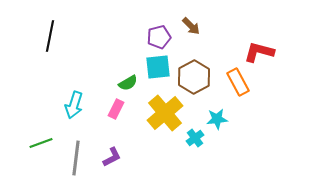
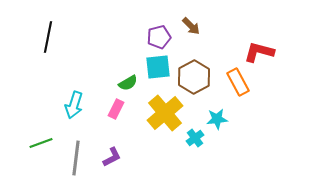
black line: moved 2 px left, 1 px down
